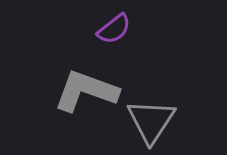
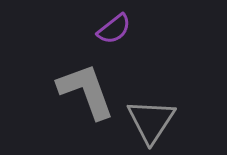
gray L-shape: rotated 50 degrees clockwise
